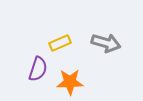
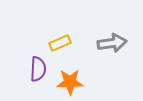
gray arrow: moved 6 px right; rotated 24 degrees counterclockwise
purple semicircle: rotated 15 degrees counterclockwise
